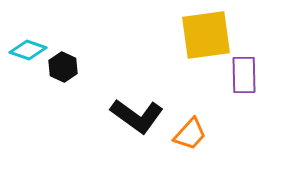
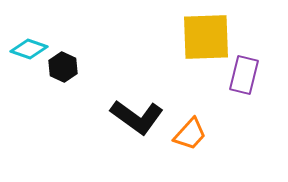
yellow square: moved 2 px down; rotated 6 degrees clockwise
cyan diamond: moved 1 px right, 1 px up
purple rectangle: rotated 15 degrees clockwise
black L-shape: moved 1 px down
